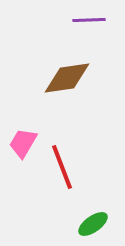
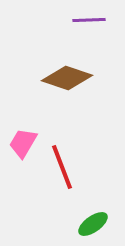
brown diamond: rotated 27 degrees clockwise
